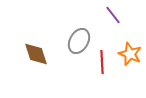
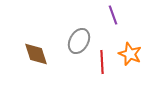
purple line: rotated 18 degrees clockwise
